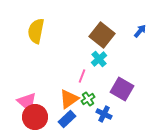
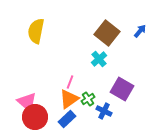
brown square: moved 5 px right, 2 px up
pink line: moved 12 px left, 6 px down
blue cross: moved 3 px up
